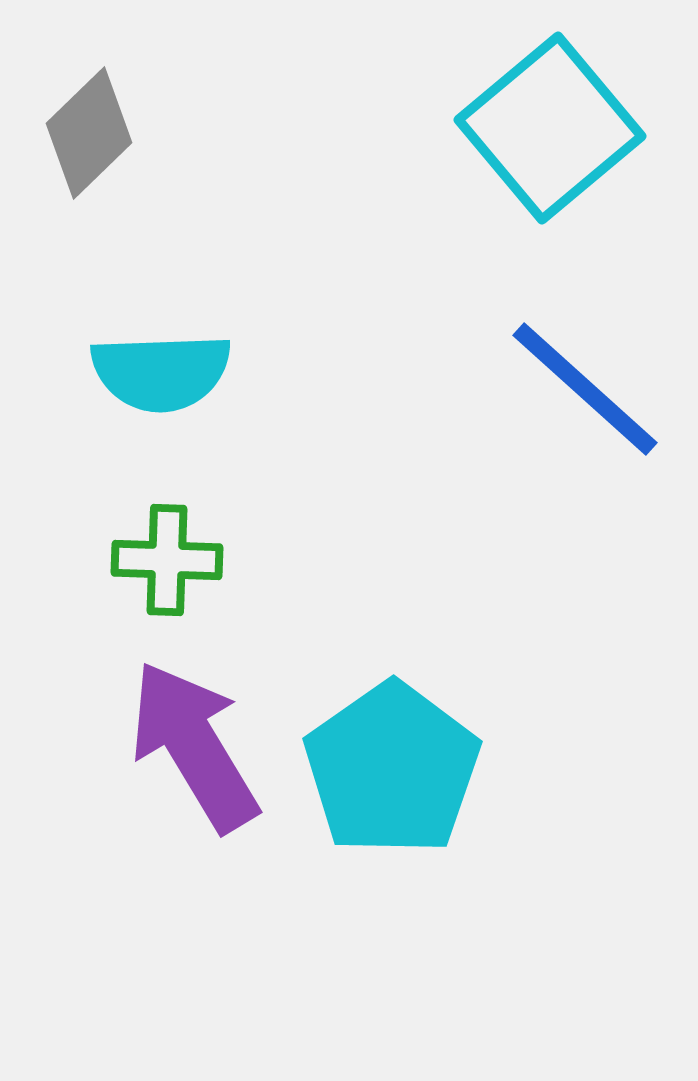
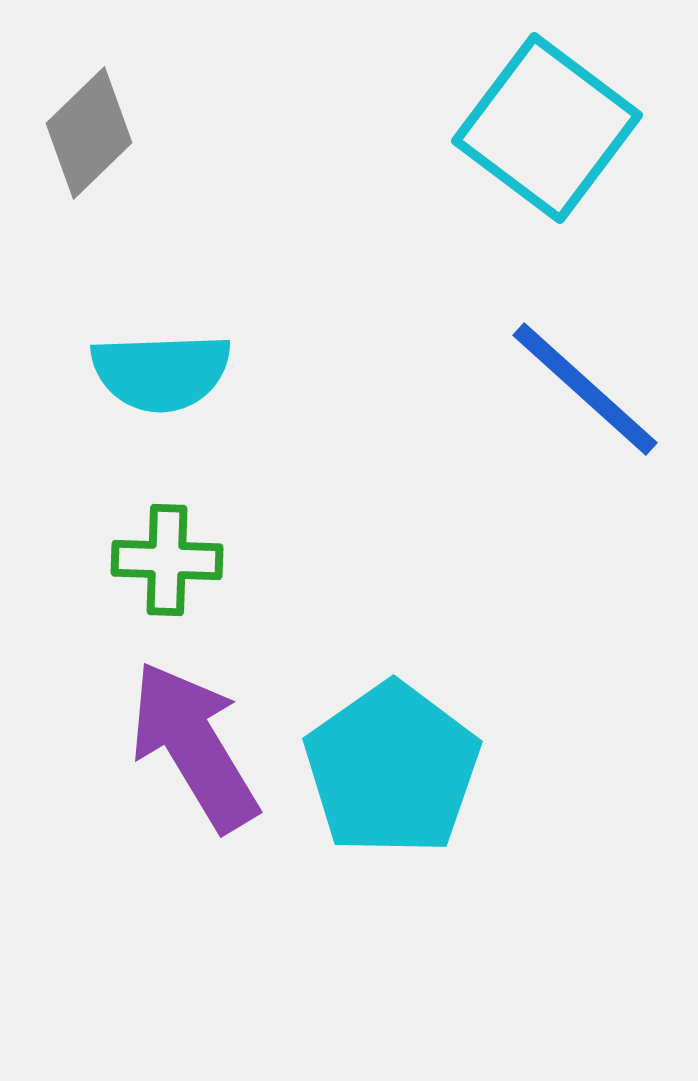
cyan square: moved 3 px left; rotated 13 degrees counterclockwise
